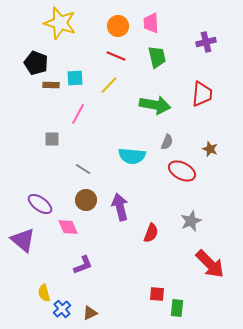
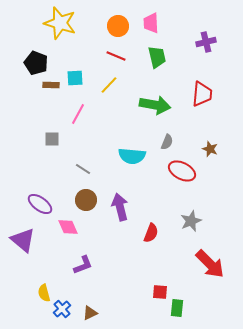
red square: moved 3 px right, 2 px up
